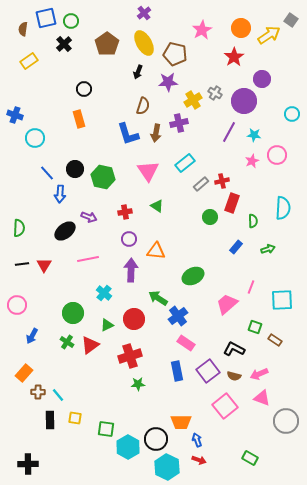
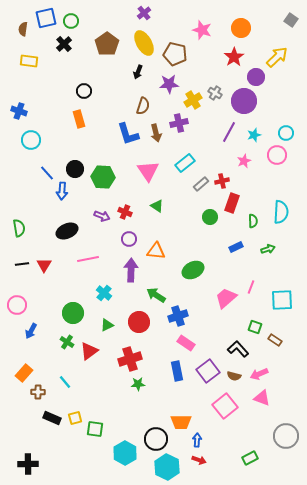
pink star at (202, 30): rotated 24 degrees counterclockwise
yellow arrow at (269, 35): moved 8 px right, 22 px down; rotated 10 degrees counterclockwise
yellow rectangle at (29, 61): rotated 42 degrees clockwise
purple circle at (262, 79): moved 6 px left, 2 px up
purple star at (168, 82): moved 1 px right, 2 px down
black circle at (84, 89): moved 2 px down
cyan circle at (292, 114): moved 6 px left, 19 px down
blue cross at (15, 115): moved 4 px right, 4 px up
brown arrow at (156, 133): rotated 24 degrees counterclockwise
cyan star at (254, 135): rotated 24 degrees counterclockwise
cyan circle at (35, 138): moved 4 px left, 2 px down
pink star at (252, 161): moved 8 px left
green hexagon at (103, 177): rotated 10 degrees counterclockwise
blue arrow at (60, 194): moved 2 px right, 3 px up
cyan semicircle at (283, 208): moved 2 px left, 4 px down
red cross at (125, 212): rotated 32 degrees clockwise
purple arrow at (89, 217): moved 13 px right, 1 px up
green semicircle at (19, 228): rotated 12 degrees counterclockwise
black ellipse at (65, 231): moved 2 px right; rotated 15 degrees clockwise
blue rectangle at (236, 247): rotated 24 degrees clockwise
green ellipse at (193, 276): moved 6 px up
green arrow at (158, 298): moved 2 px left, 3 px up
pink trapezoid at (227, 304): moved 1 px left, 6 px up
blue cross at (178, 316): rotated 18 degrees clockwise
red circle at (134, 319): moved 5 px right, 3 px down
blue arrow at (32, 336): moved 1 px left, 5 px up
red triangle at (90, 345): moved 1 px left, 6 px down
black L-shape at (234, 349): moved 4 px right; rotated 20 degrees clockwise
red cross at (130, 356): moved 3 px down
cyan line at (58, 395): moved 7 px right, 13 px up
yellow square at (75, 418): rotated 24 degrees counterclockwise
black rectangle at (50, 420): moved 2 px right, 2 px up; rotated 66 degrees counterclockwise
gray circle at (286, 421): moved 15 px down
green square at (106, 429): moved 11 px left
blue arrow at (197, 440): rotated 24 degrees clockwise
cyan hexagon at (128, 447): moved 3 px left, 6 px down
green rectangle at (250, 458): rotated 56 degrees counterclockwise
